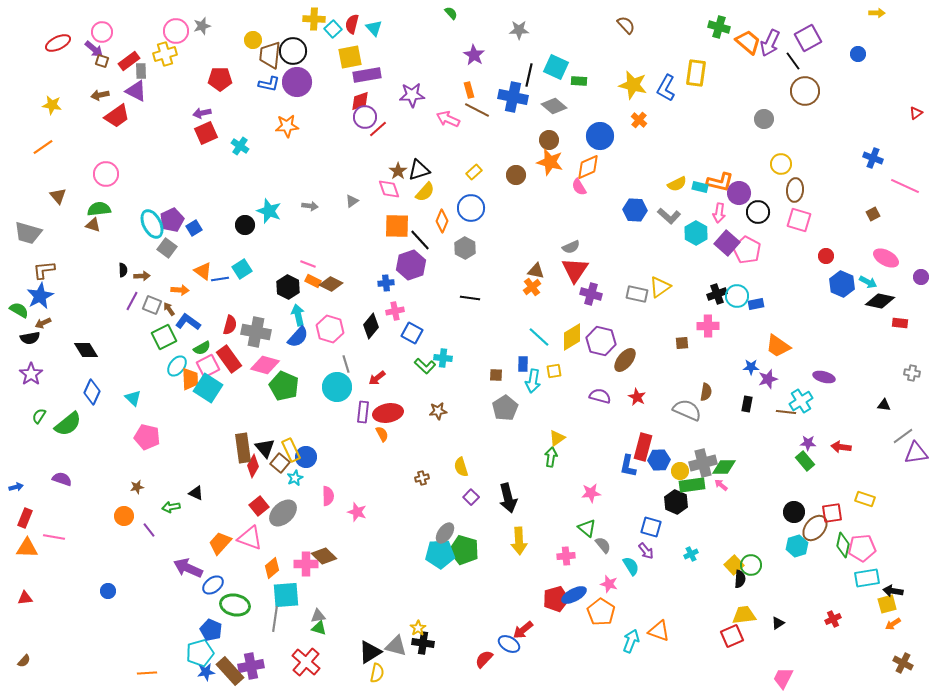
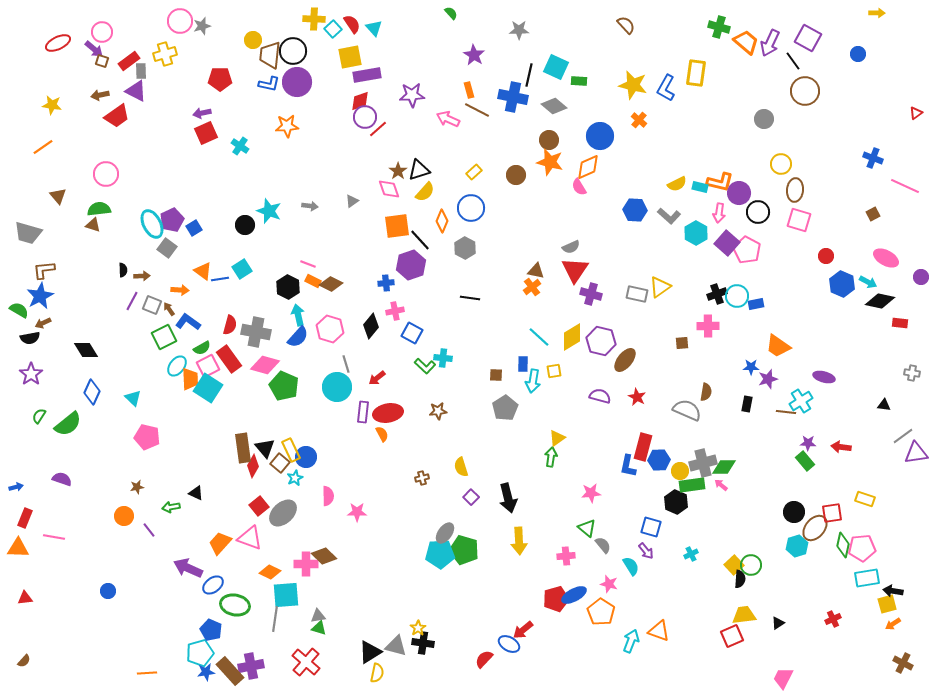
red semicircle at (352, 24): rotated 132 degrees clockwise
pink circle at (176, 31): moved 4 px right, 10 px up
purple square at (808, 38): rotated 32 degrees counterclockwise
orange trapezoid at (748, 42): moved 2 px left
orange square at (397, 226): rotated 8 degrees counterclockwise
pink star at (357, 512): rotated 18 degrees counterclockwise
orange triangle at (27, 548): moved 9 px left
orange diamond at (272, 568): moved 2 px left, 4 px down; rotated 65 degrees clockwise
